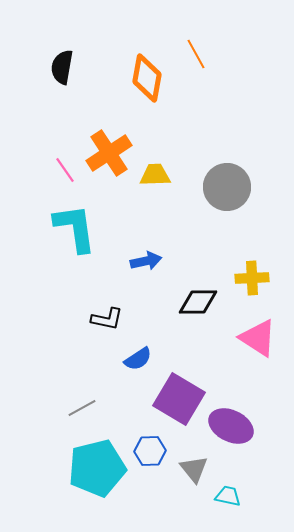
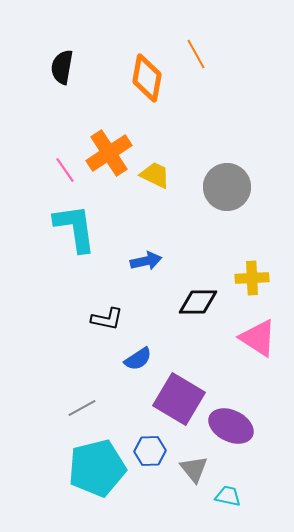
yellow trapezoid: rotated 28 degrees clockwise
